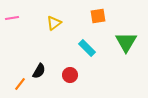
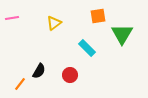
green triangle: moved 4 px left, 8 px up
